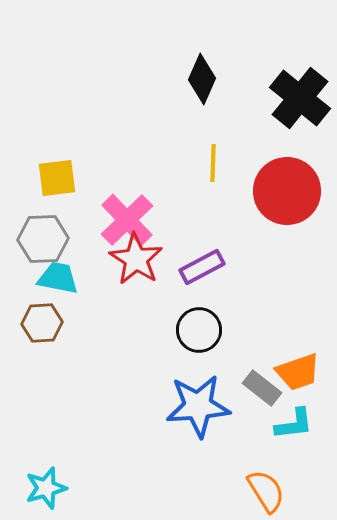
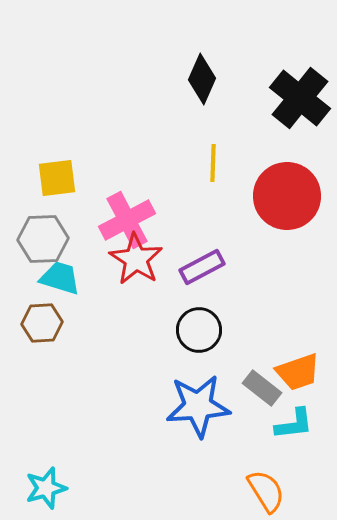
red circle: moved 5 px down
pink cross: rotated 16 degrees clockwise
cyan trapezoid: moved 2 px right; rotated 6 degrees clockwise
